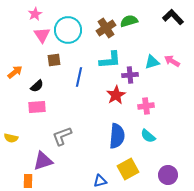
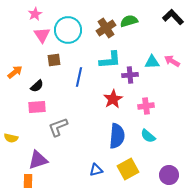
cyan triangle: rotated 14 degrees clockwise
red star: moved 3 px left, 4 px down
gray L-shape: moved 4 px left, 9 px up
purple triangle: moved 5 px left, 1 px up
purple circle: moved 1 px right
blue triangle: moved 4 px left, 11 px up
